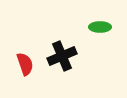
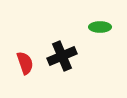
red semicircle: moved 1 px up
